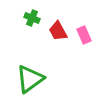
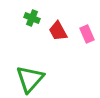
pink rectangle: moved 3 px right, 1 px up
green triangle: rotated 12 degrees counterclockwise
